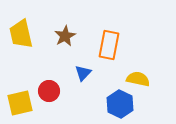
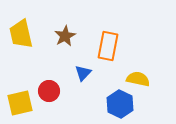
orange rectangle: moved 1 px left, 1 px down
